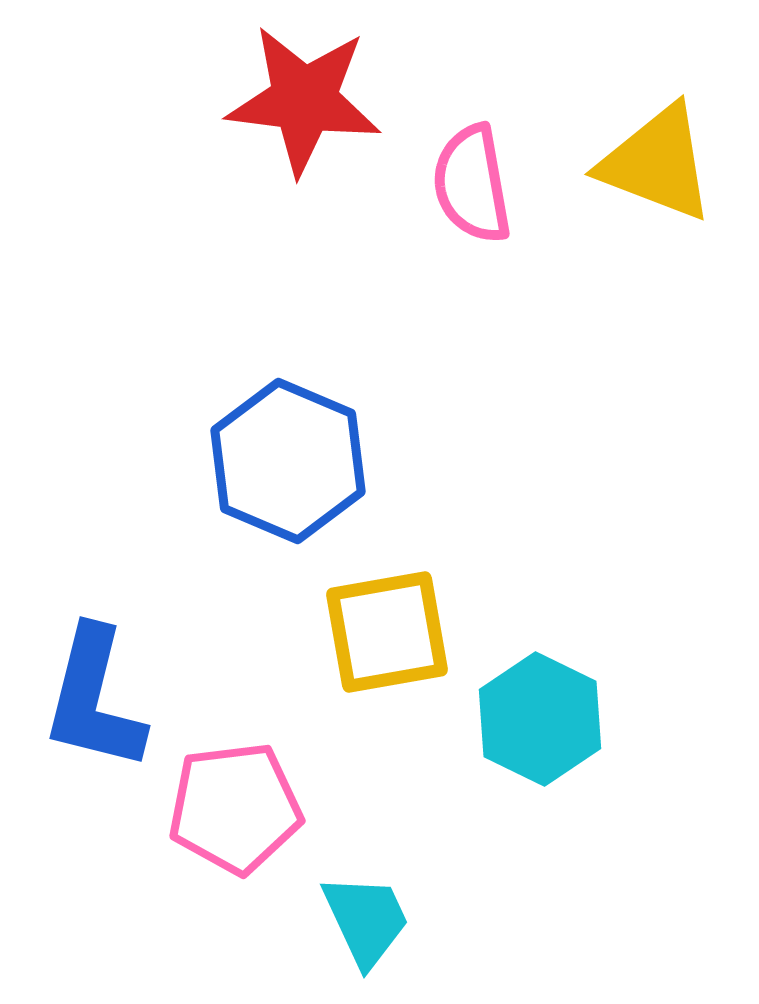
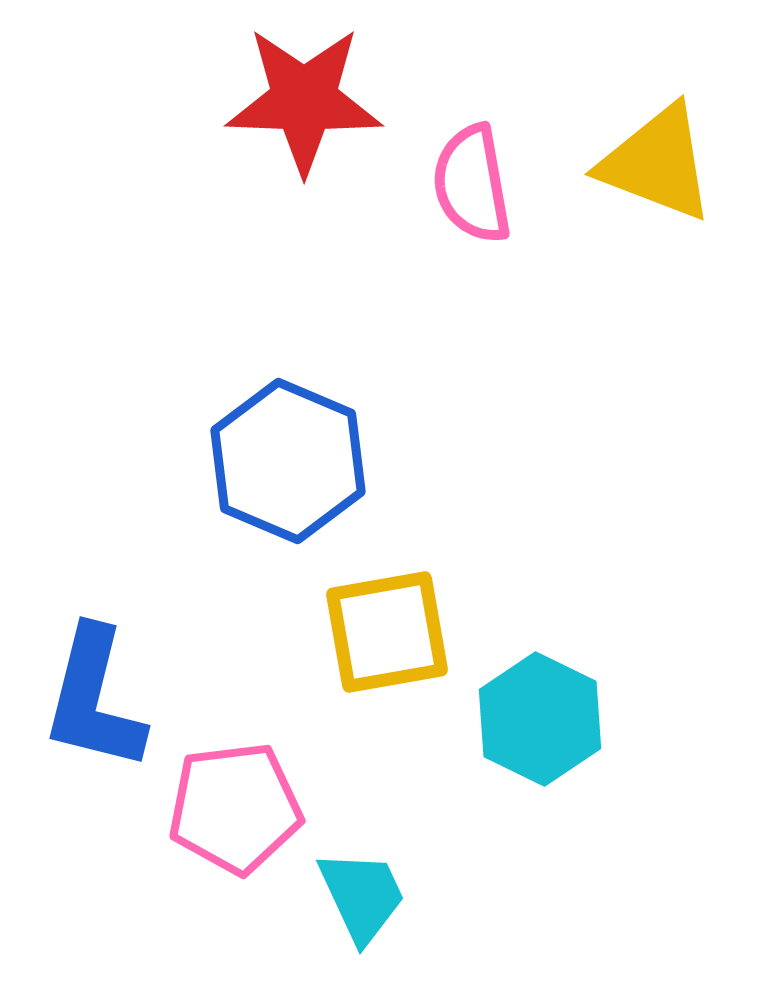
red star: rotated 5 degrees counterclockwise
cyan trapezoid: moved 4 px left, 24 px up
